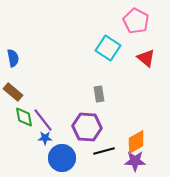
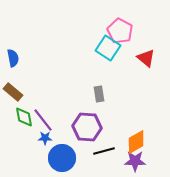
pink pentagon: moved 16 px left, 10 px down
